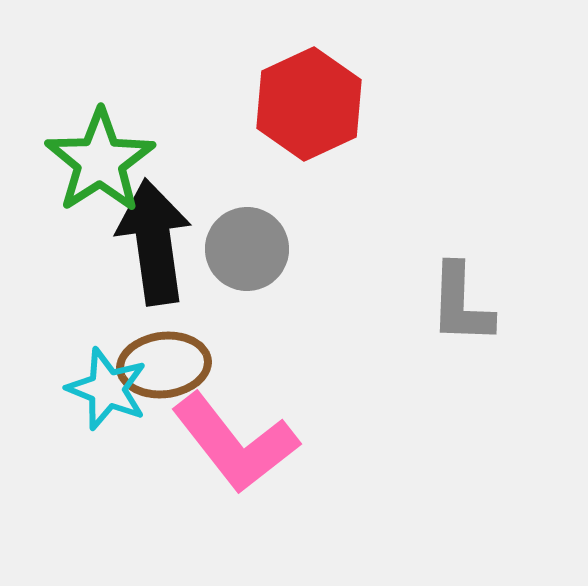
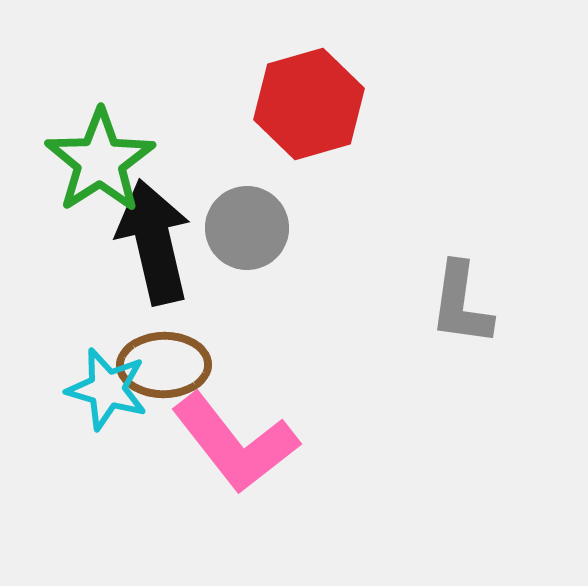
red hexagon: rotated 9 degrees clockwise
black arrow: rotated 5 degrees counterclockwise
gray circle: moved 21 px up
gray L-shape: rotated 6 degrees clockwise
brown ellipse: rotated 6 degrees clockwise
cyan star: rotated 6 degrees counterclockwise
